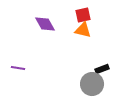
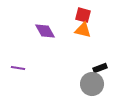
red square: rotated 28 degrees clockwise
purple diamond: moved 7 px down
black rectangle: moved 2 px left, 1 px up
